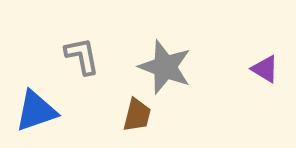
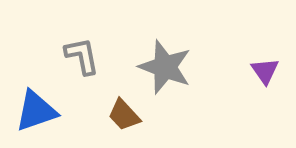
purple triangle: moved 2 px down; rotated 24 degrees clockwise
brown trapezoid: moved 13 px left; rotated 123 degrees clockwise
